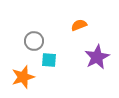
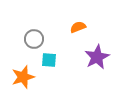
orange semicircle: moved 1 px left, 2 px down
gray circle: moved 2 px up
